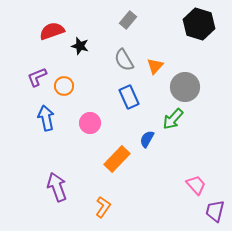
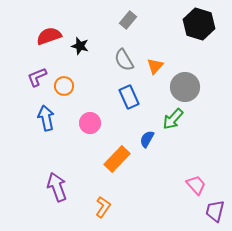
red semicircle: moved 3 px left, 5 px down
